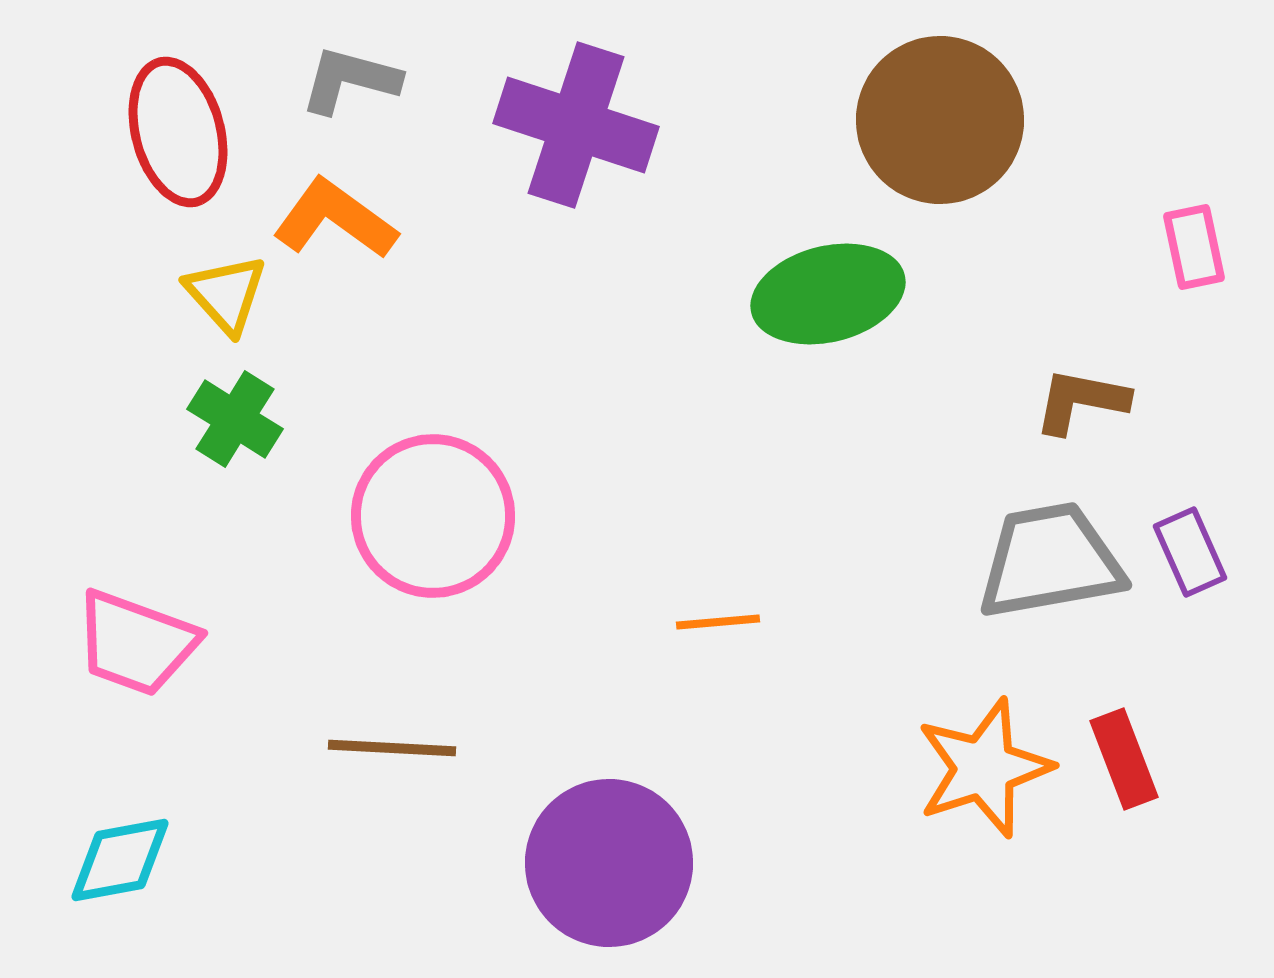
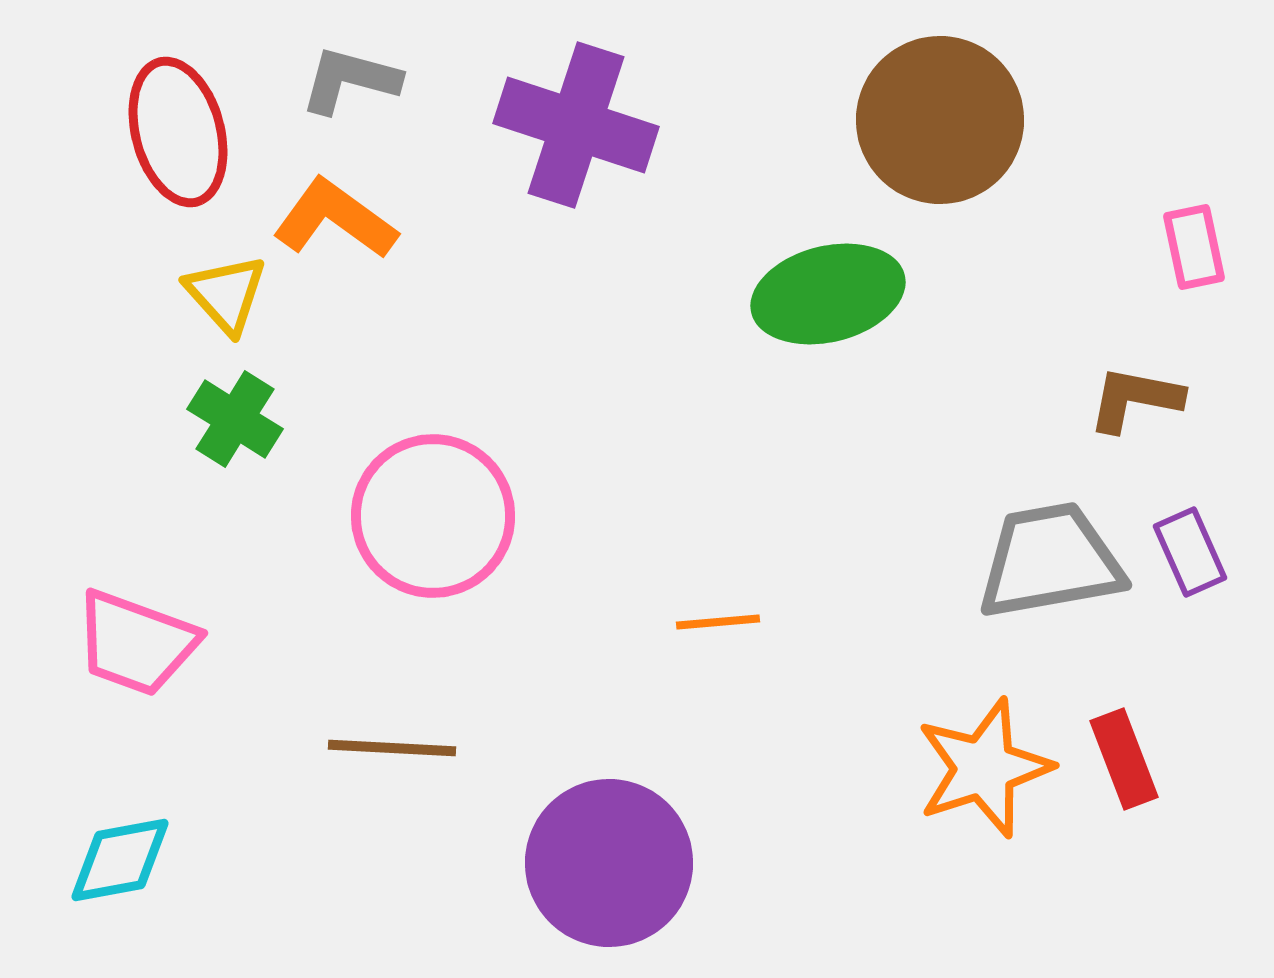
brown L-shape: moved 54 px right, 2 px up
